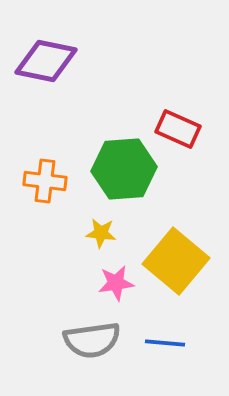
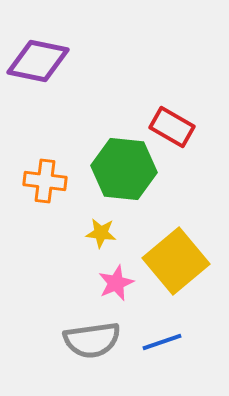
purple diamond: moved 8 px left
red rectangle: moved 6 px left, 2 px up; rotated 6 degrees clockwise
green hexagon: rotated 10 degrees clockwise
yellow square: rotated 10 degrees clockwise
pink star: rotated 15 degrees counterclockwise
blue line: moved 3 px left, 1 px up; rotated 24 degrees counterclockwise
